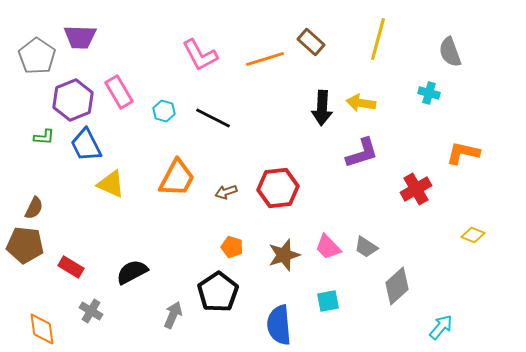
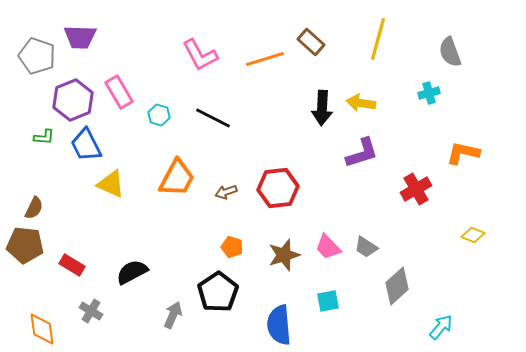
gray pentagon: rotated 15 degrees counterclockwise
cyan cross: rotated 30 degrees counterclockwise
cyan hexagon: moved 5 px left, 4 px down
red rectangle: moved 1 px right, 2 px up
